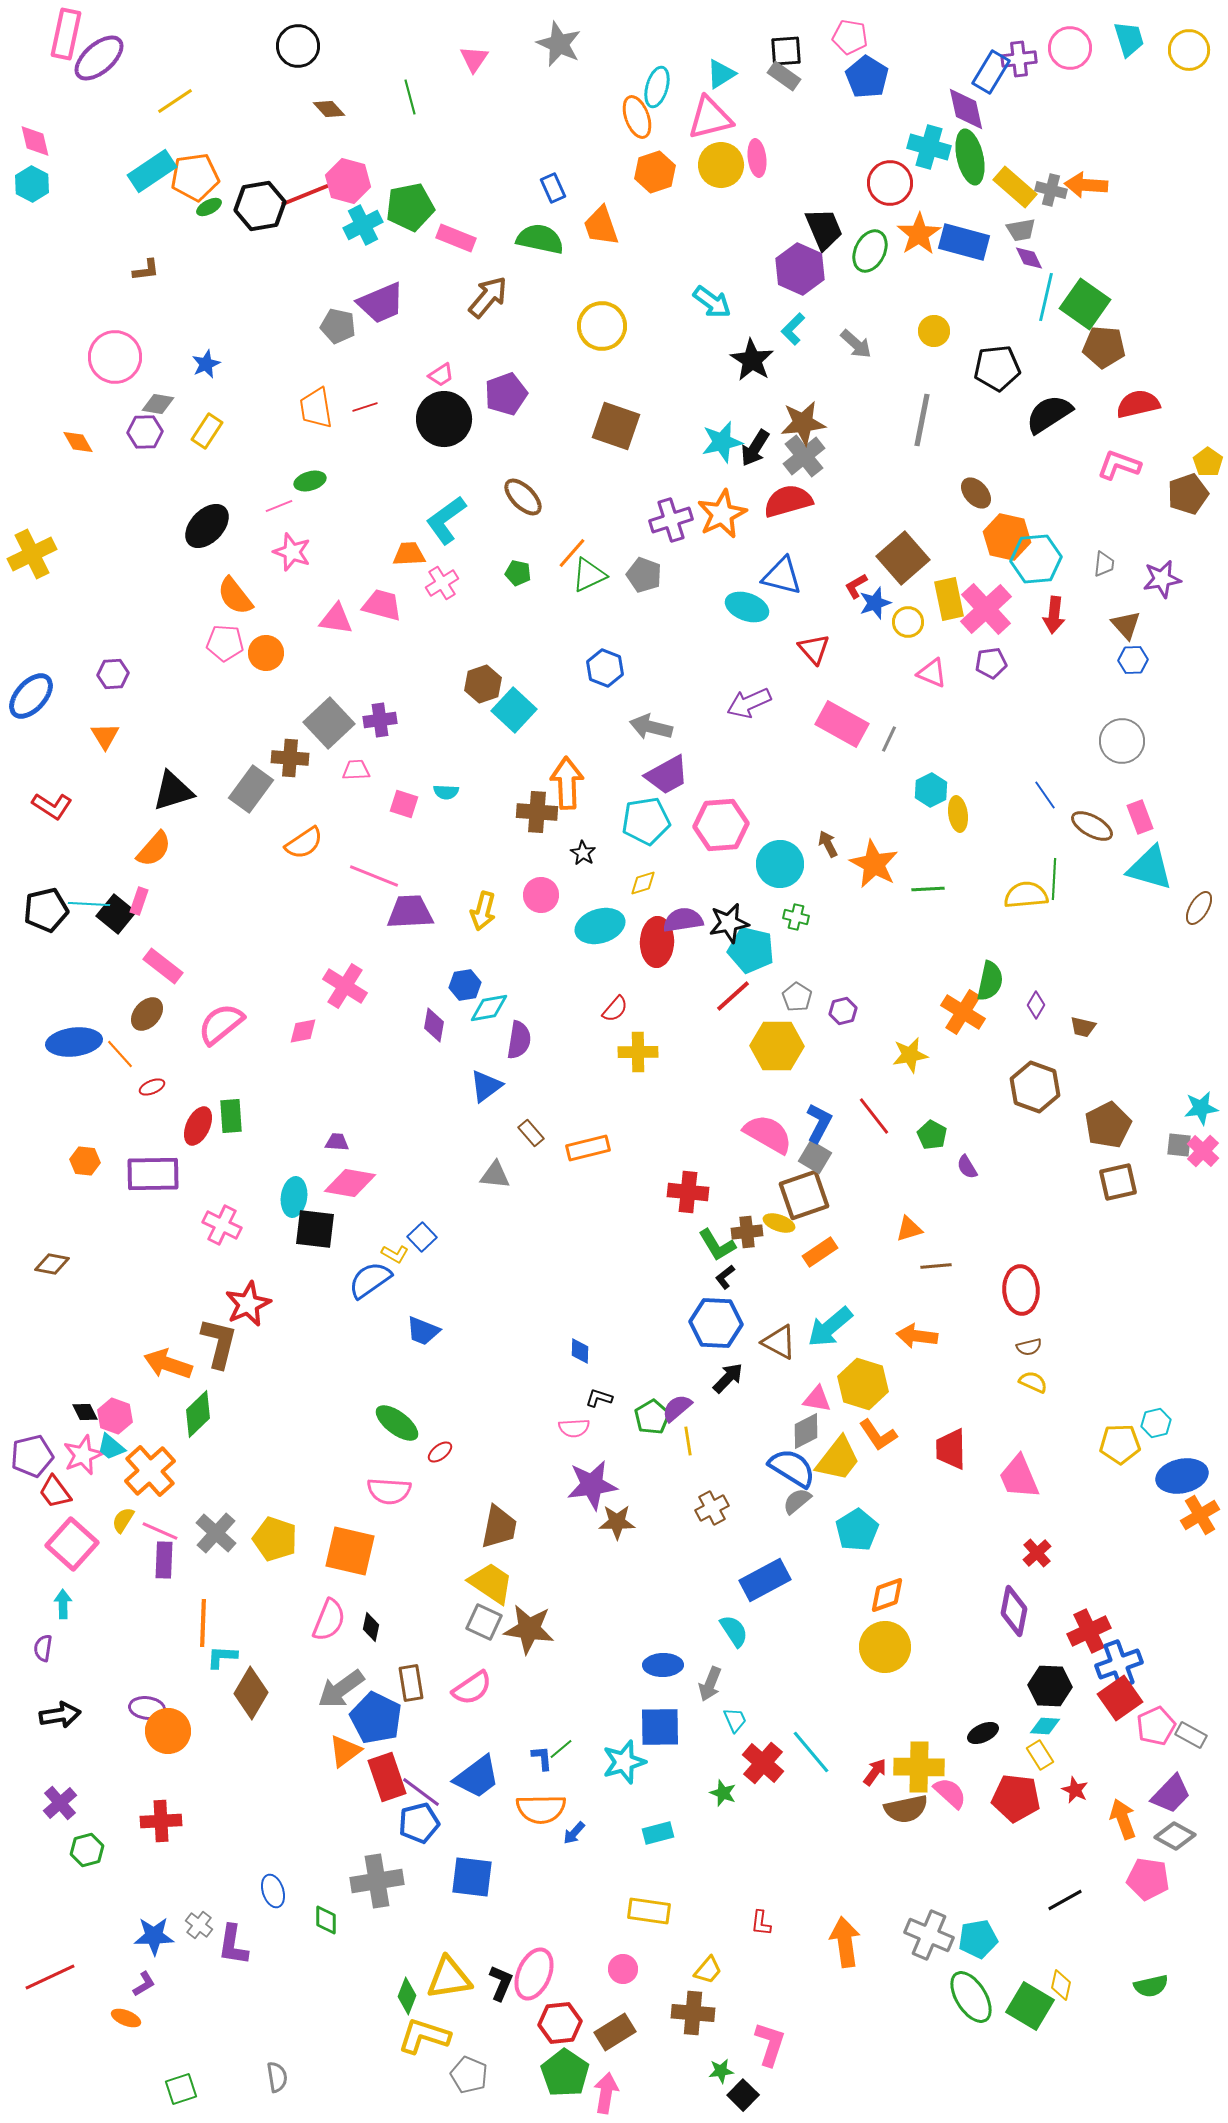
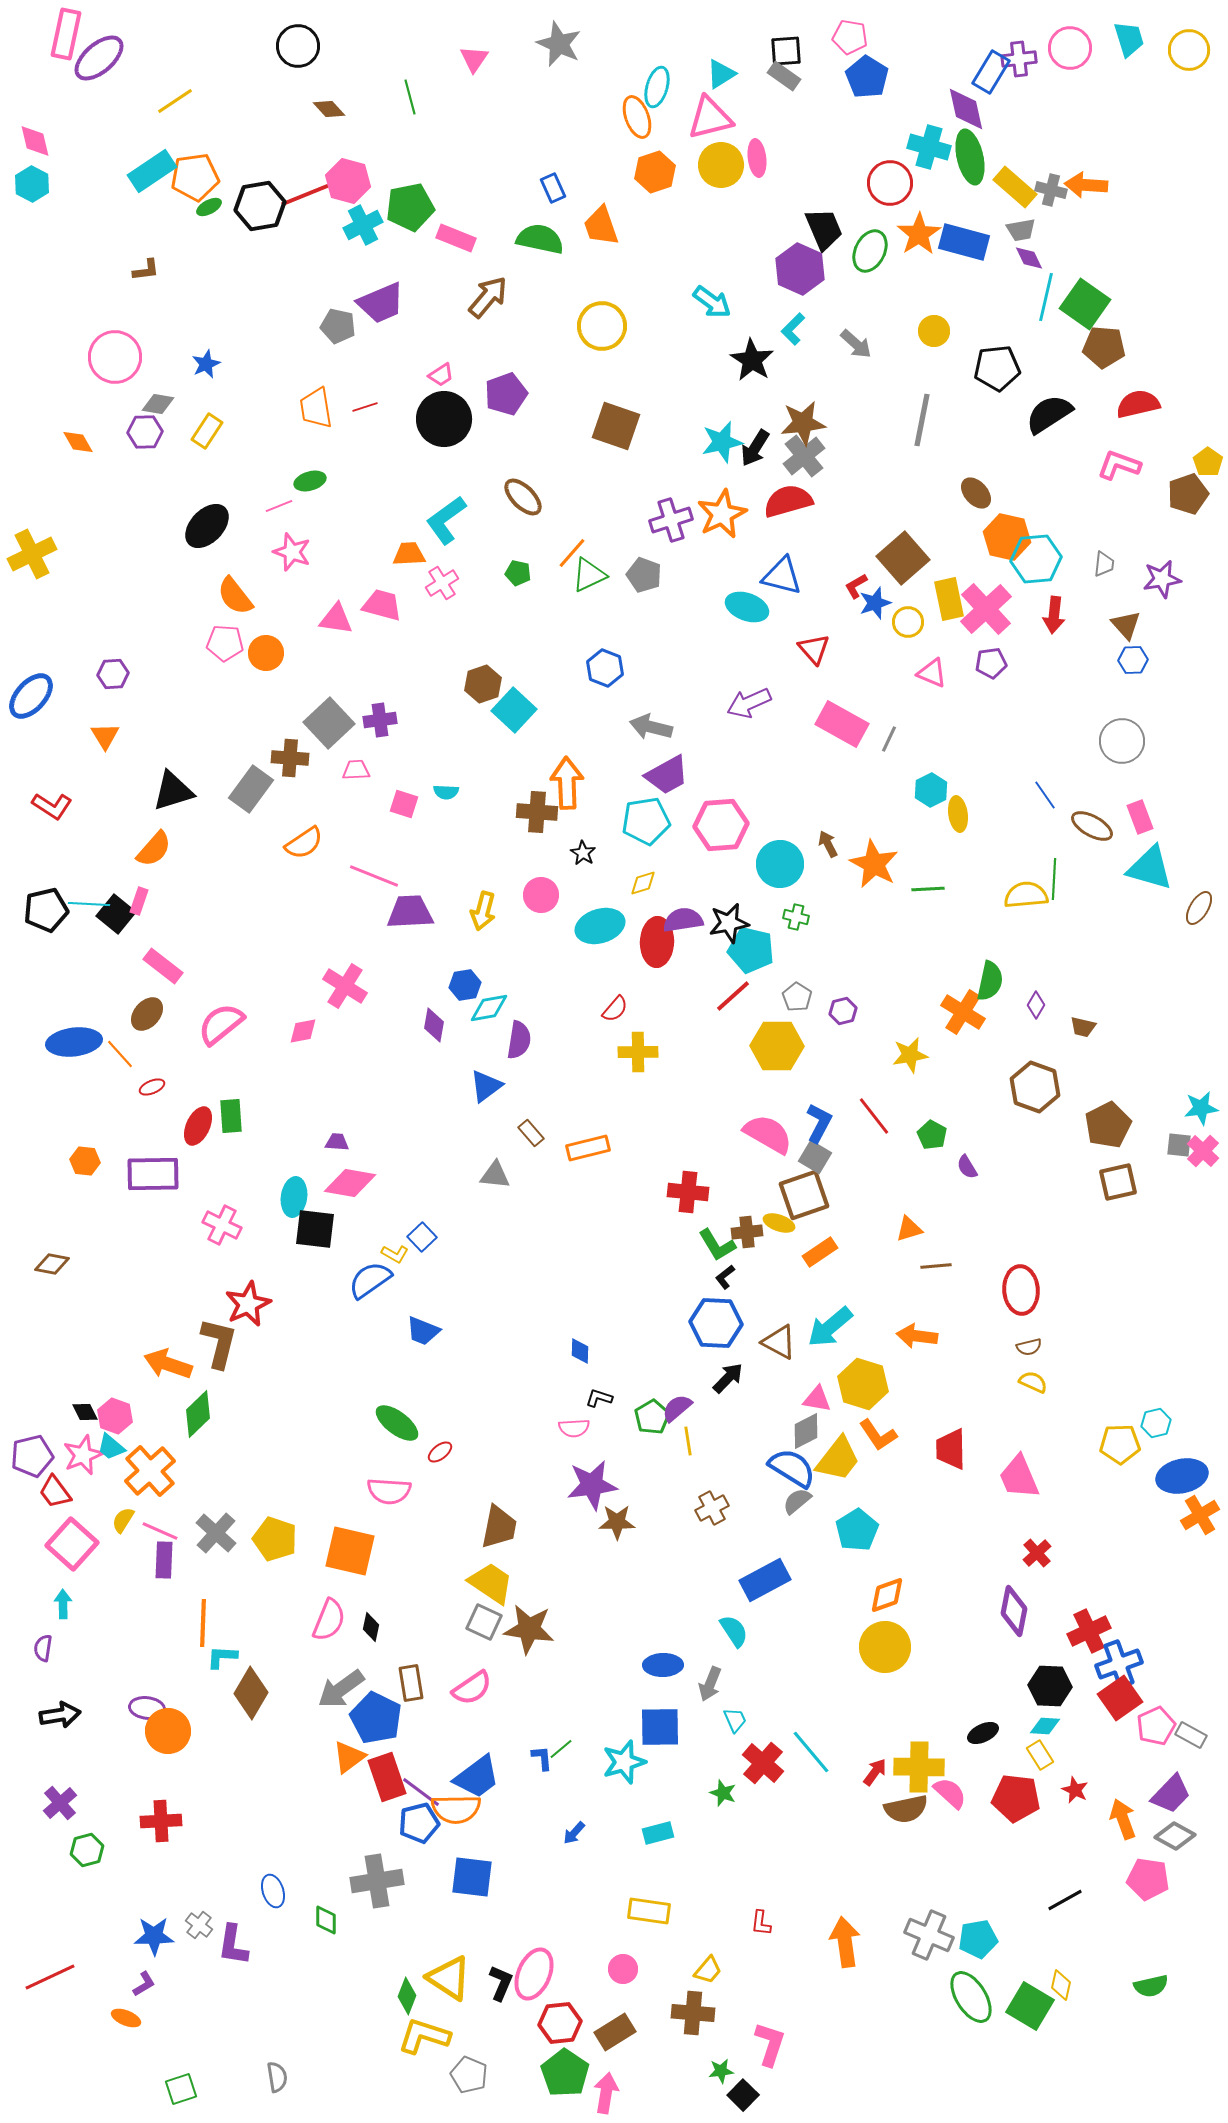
orange triangle at (345, 1751): moved 4 px right, 6 px down
orange semicircle at (541, 1809): moved 85 px left
yellow triangle at (449, 1978): rotated 42 degrees clockwise
